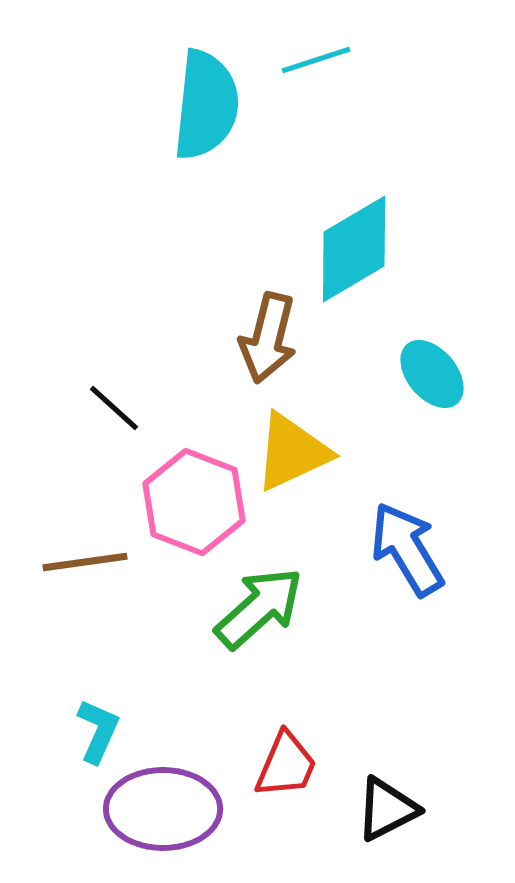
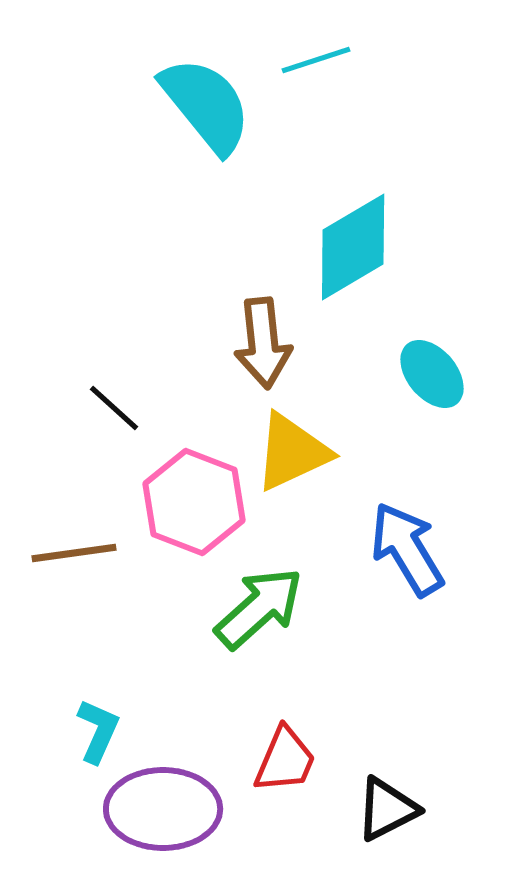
cyan semicircle: rotated 45 degrees counterclockwise
cyan diamond: moved 1 px left, 2 px up
brown arrow: moved 5 px left, 5 px down; rotated 20 degrees counterclockwise
brown line: moved 11 px left, 9 px up
red trapezoid: moved 1 px left, 5 px up
